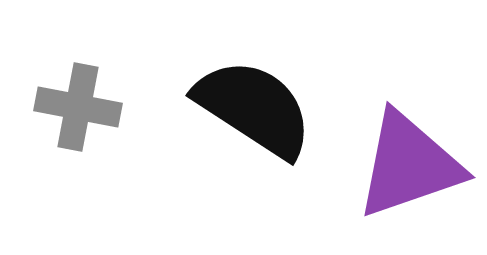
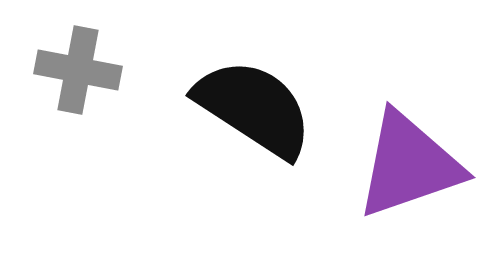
gray cross: moved 37 px up
